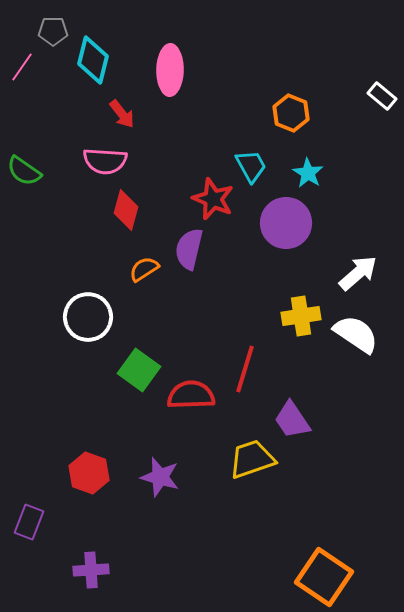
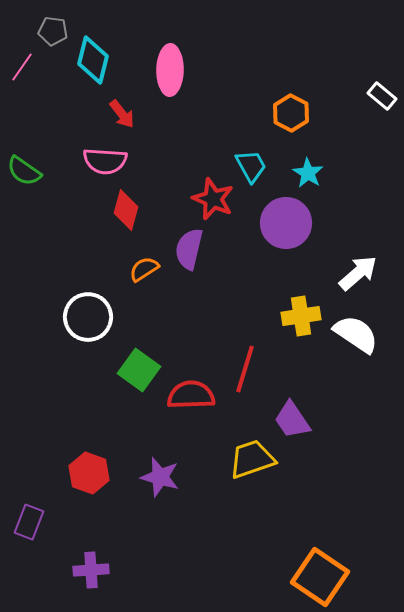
gray pentagon: rotated 8 degrees clockwise
orange hexagon: rotated 6 degrees clockwise
orange square: moved 4 px left
